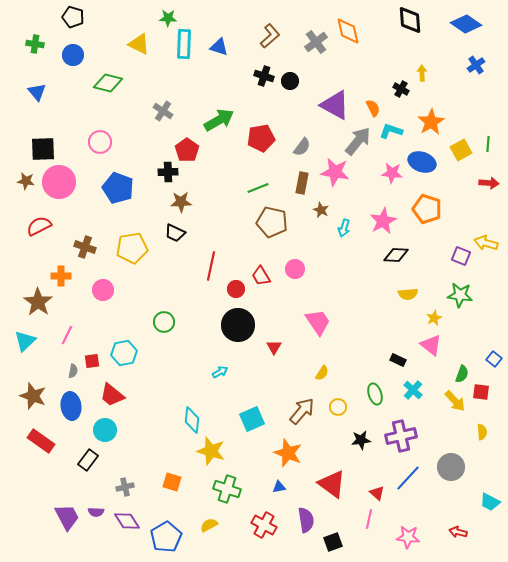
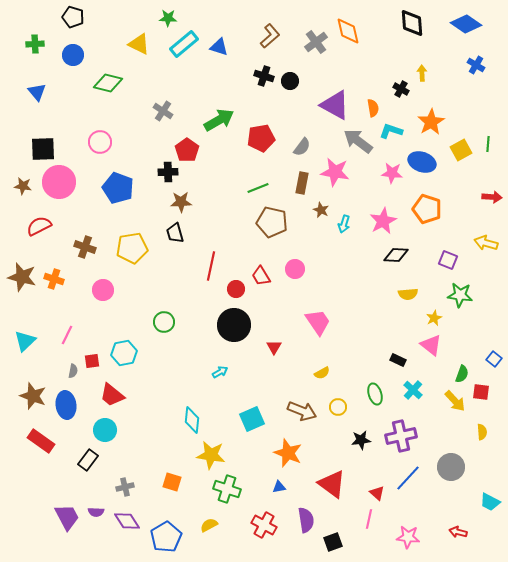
black diamond at (410, 20): moved 2 px right, 3 px down
green cross at (35, 44): rotated 12 degrees counterclockwise
cyan rectangle at (184, 44): rotated 48 degrees clockwise
blue cross at (476, 65): rotated 24 degrees counterclockwise
orange semicircle at (373, 108): rotated 18 degrees clockwise
gray arrow at (358, 141): rotated 92 degrees counterclockwise
brown star at (26, 181): moved 3 px left, 5 px down
red arrow at (489, 183): moved 3 px right, 14 px down
cyan arrow at (344, 228): moved 4 px up
black trapezoid at (175, 233): rotated 50 degrees clockwise
purple square at (461, 256): moved 13 px left, 4 px down
orange cross at (61, 276): moved 7 px left, 3 px down; rotated 18 degrees clockwise
brown star at (38, 302): moved 16 px left, 25 px up; rotated 20 degrees counterclockwise
black circle at (238, 325): moved 4 px left
yellow semicircle at (322, 373): rotated 28 degrees clockwise
blue ellipse at (71, 406): moved 5 px left, 1 px up
brown arrow at (302, 411): rotated 72 degrees clockwise
yellow star at (211, 451): moved 4 px down; rotated 8 degrees counterclockwise
